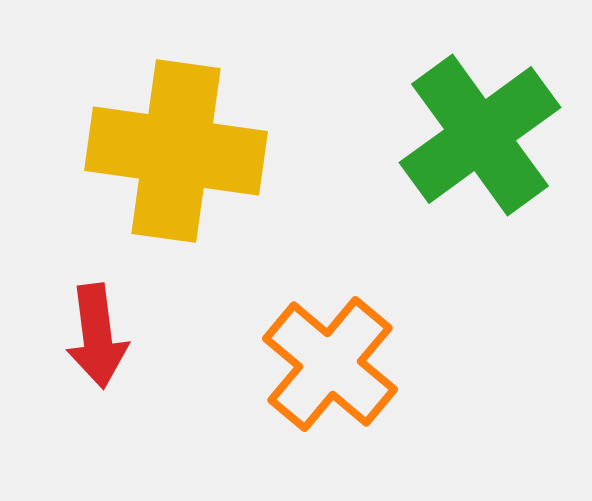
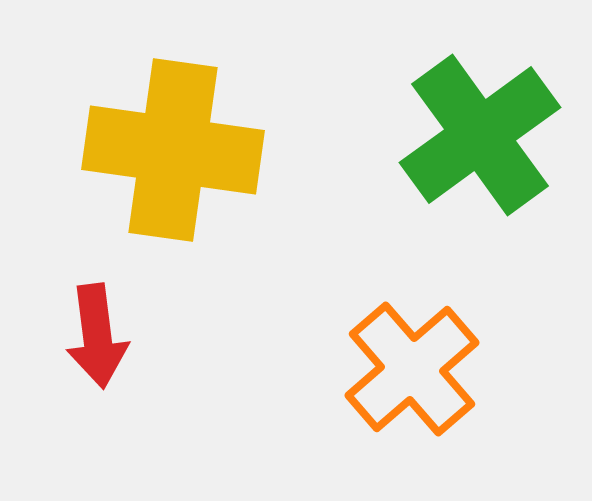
yellow cross: moved 3 px left, 1 px up
orange cross: moved 82 px right, 5 px down; rotated 9 degrees clockwise
